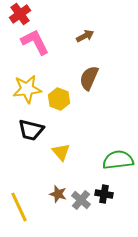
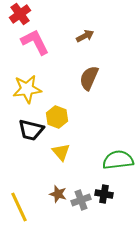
yellow hexagon: moved 2 px left, 18 px down
gray cross: rotated 30 degrees clockwise
